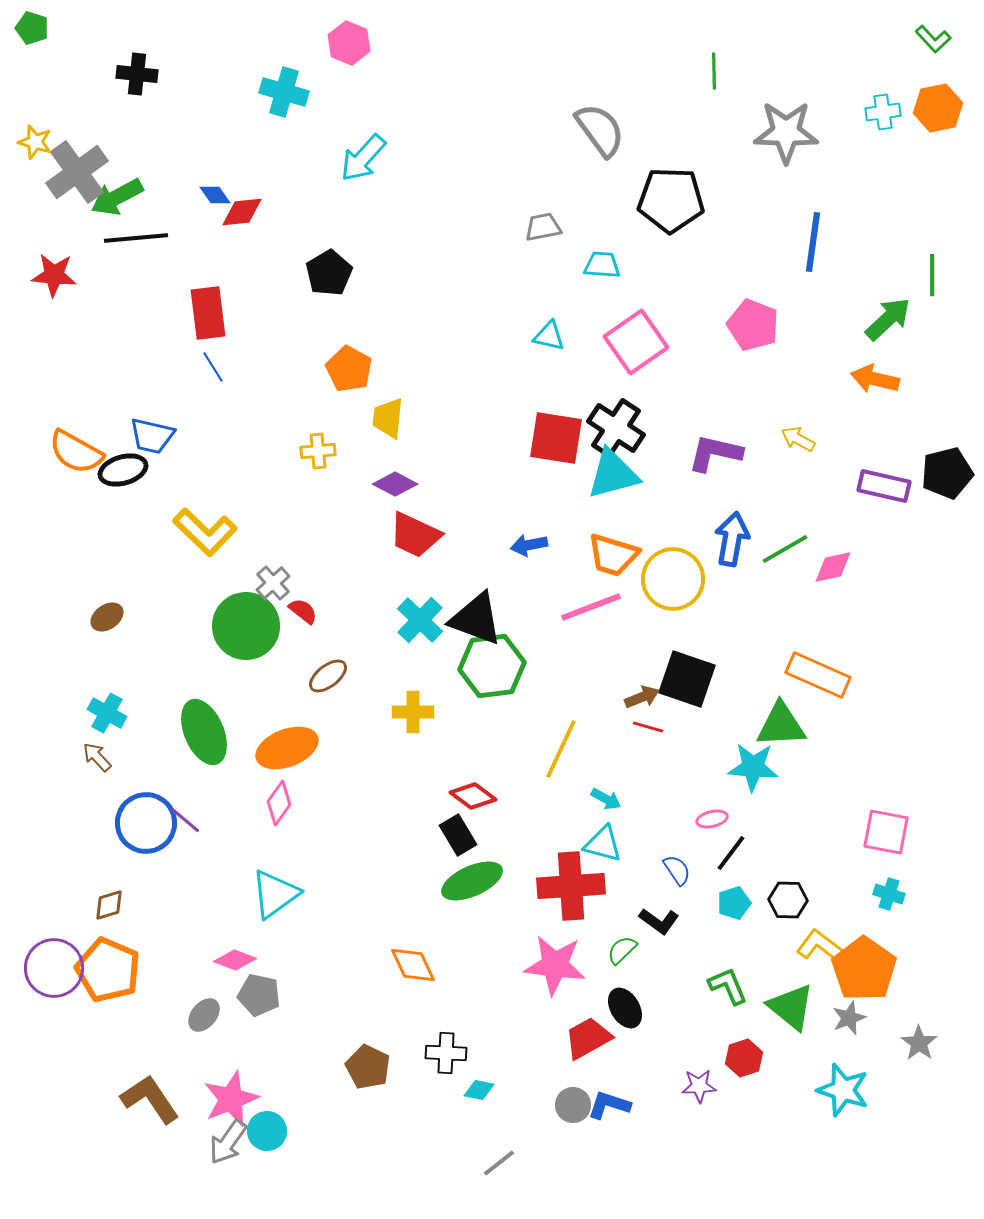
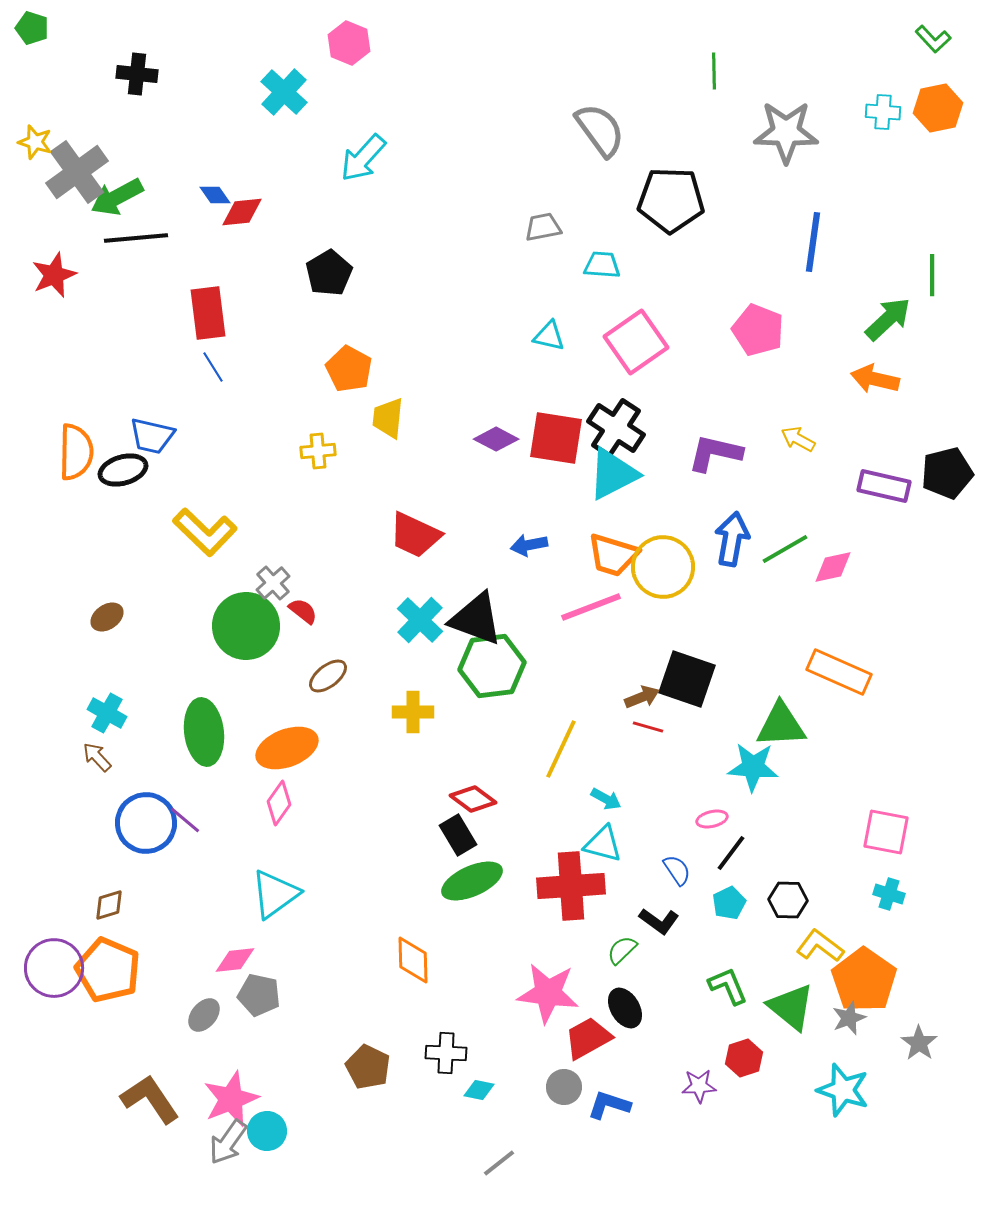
cyan cross at (284, 92): rotated 27 degrees clockwise
cyan cross at (883, 112): rotated 12 degrees clockwise
red star at (54, 275): rotated 27 degrees counterclockwise
pink pentagon at (753, 325): moved 5 px right, 5 px down
orange semicircle at (76, 452): rotated 118 degrees counterclockwise
cyan triangle at (613, 474): rotated 12 degrees counterclockwise
purple diamond at (395, 484): moved 101 px right, 45 px up
yellow circle at (673, 579): moved 10 px left, 12 px up
orange rectangle at (818, 675): moved 21 px right, 3 px up
green ellipse at (204, 732): rotated 16 degrees clockwise
red diamond at (473, 796): moved 3 px down
cyan pentagon at (734, 903): moved 5 px left; rotated 8 degrees counterclockwise
pink diamond at (235, 960): rotated 27 degrees counterclockwise
orange diamond at (413, 965): moved 5 px up; rotated 24 degrees clockwise
pink star at (555, 965): moved 7 px left, 28 px down
orange pentagon at (864, 969): moved 11 px down
gray circle at (573, 1105): moved 9 px left, 18 px up
